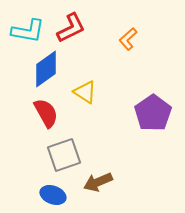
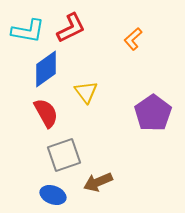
orange L-shape: moved 5 px right
yellow triangle: moved 1 px right; rotated 20 degrees clockwise
